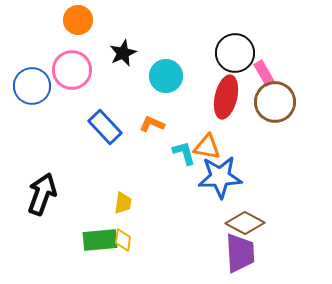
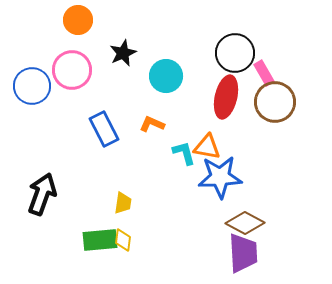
blue rectangle: moved 1 px left, 2 px down; rotated 16 degrees clockwise
purple trapezoid: moved 3 px right
